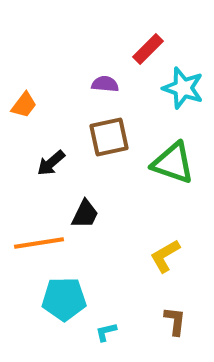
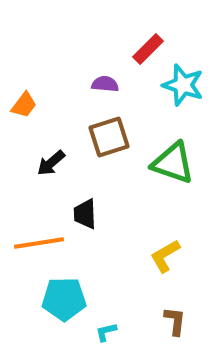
cyan star: moved 3 px up
brown square: rotated 6 degrees counterclockwise
black trapezoid: rotated 152 degrees clockwise
